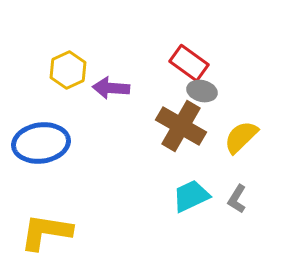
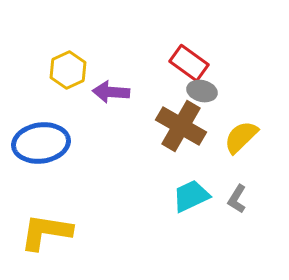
purple arrow: moved 4 px down
